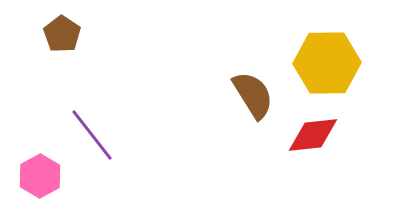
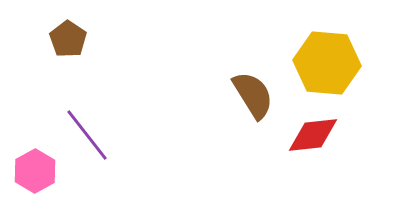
brown pentagon: moved 6 px right, 5 px down
yellow hexagon: rotated 6 degrees clockwise
purple line: moved 5 px left
pink hexagon: moved 5 px left, 5 px up
